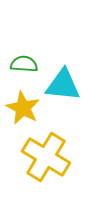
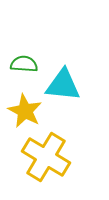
yellow star: moved 2 px right, 3 px down
